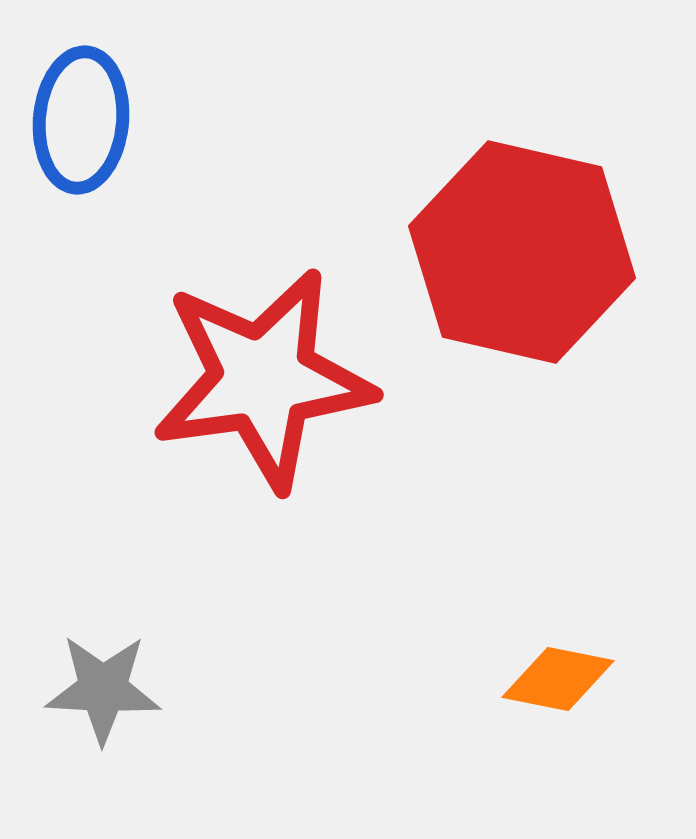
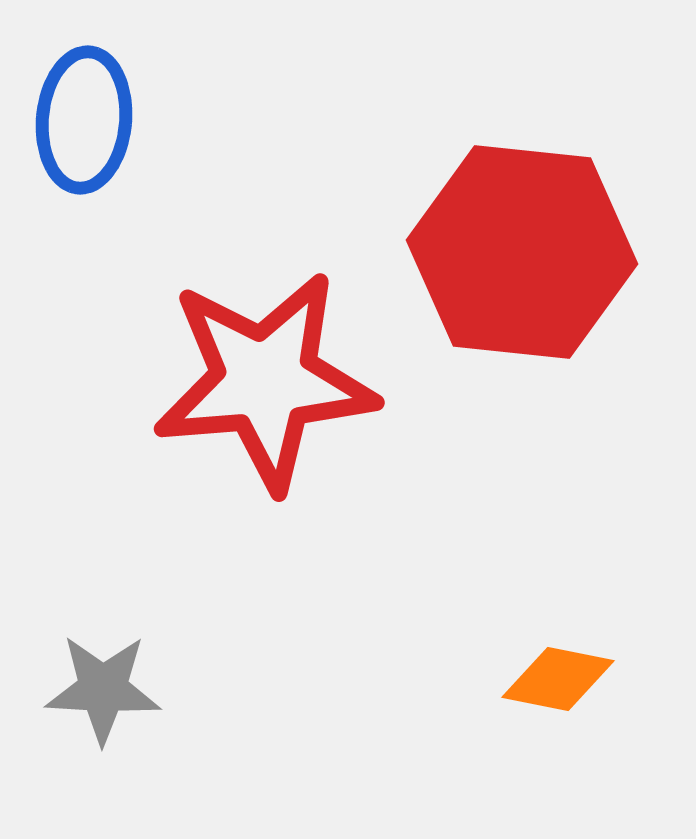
blue ellipse: moved 3 px right
red hexagon: rotated 7 degrees counterclockwise
red star: moved 2 px right, 2 px down; rotated 3 degrees clockwise
